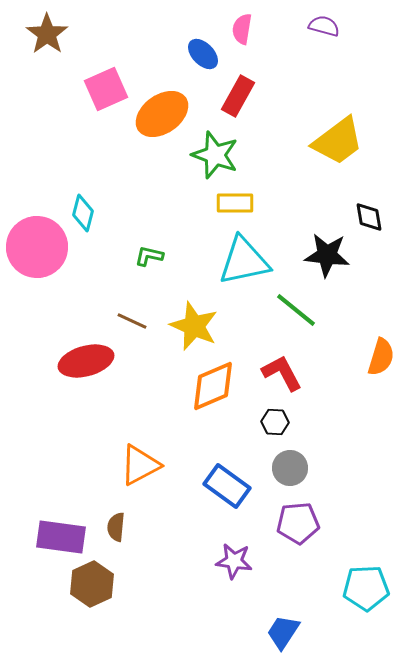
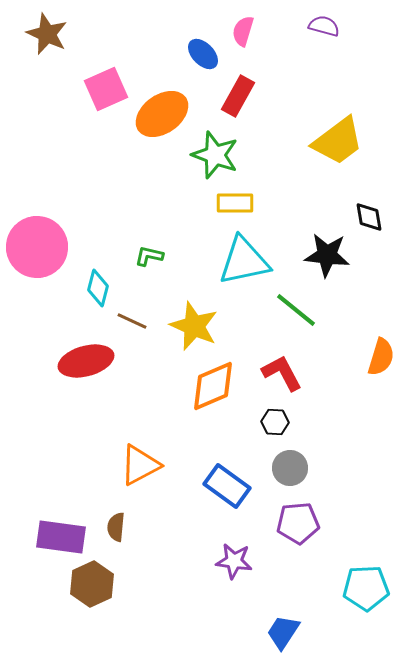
pink semicircle: moved 1 px right, 2 px down; rotated 8 degrees clockwise
brown star: rotated 12 degrees counterclockwise
cyan diamond: moved 15 px right, 75 px down
